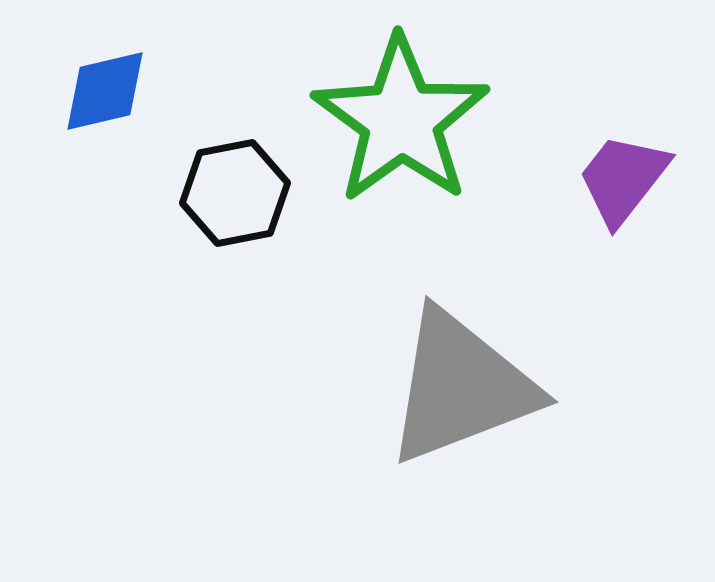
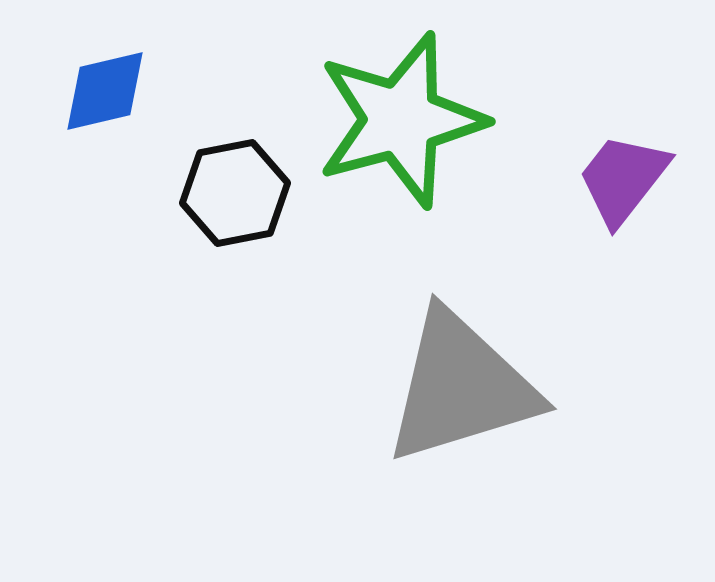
green star: rotated 21 degrees clockwise
gray triangle: rotated 4 degrees clockwise
